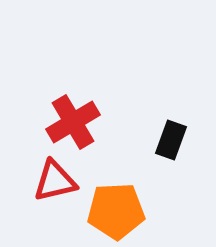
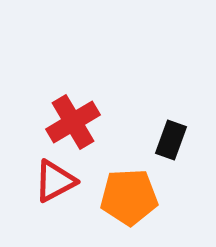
red triangle: rotated 15 degrees counterclockwise
orange pentagon: moved 13 px right, 14 px up
